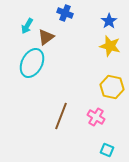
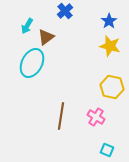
blue cross: moved 2 px up; rotated 28 degrees clockwise
brown line: rotated 12 degrees counterclockwise
